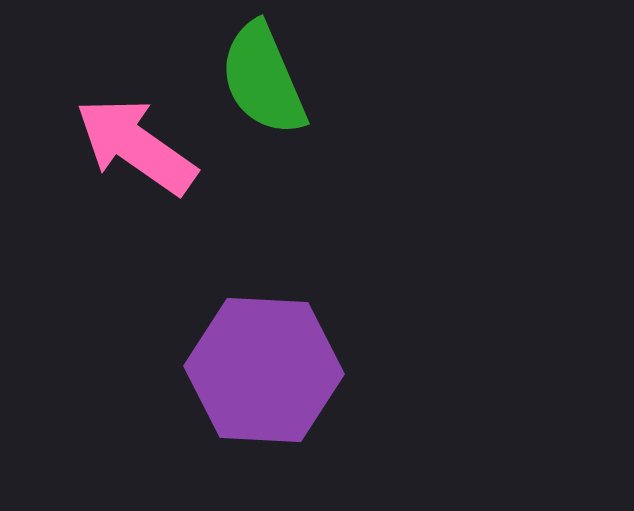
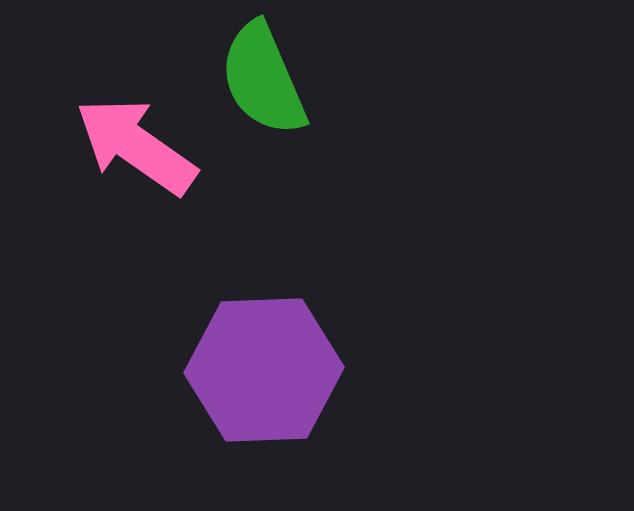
purple hexagon: rotated 5 degrees counterclockwise
